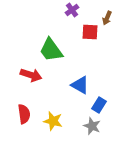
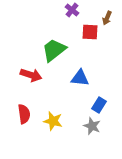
purple cross: rotated 16 degrees counterclockwise
green trapezoid: moved 3 px right; rotated 88 degrees clockwise
blue triangle: moved 7 px up; rotated 24 degrees counterclockwise
